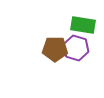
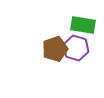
brown pentagon: rotated 20 degrees counterclockwise
